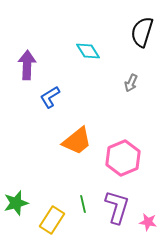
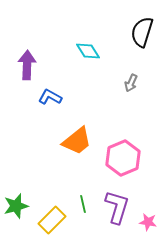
blue L-shape: rotated 60 degrees clockwise
green star: moved 3 px down
yellow rectangle: rotated 12 degrees clockwise
